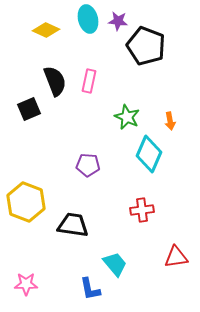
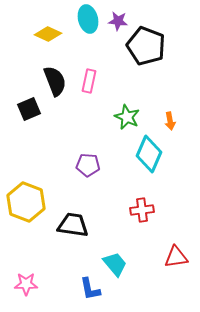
yellow diamond: moved 2 px right, 4 px down
